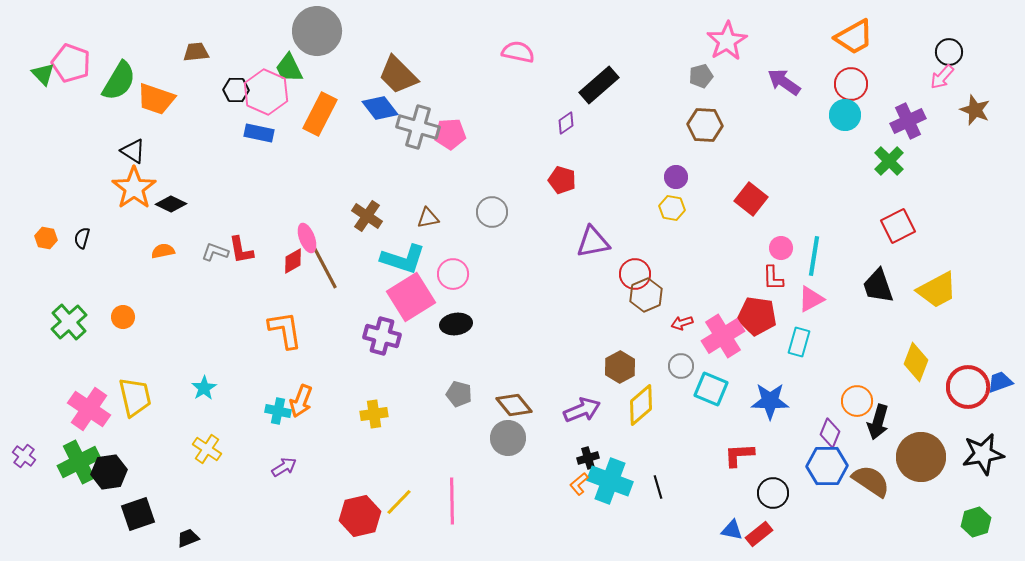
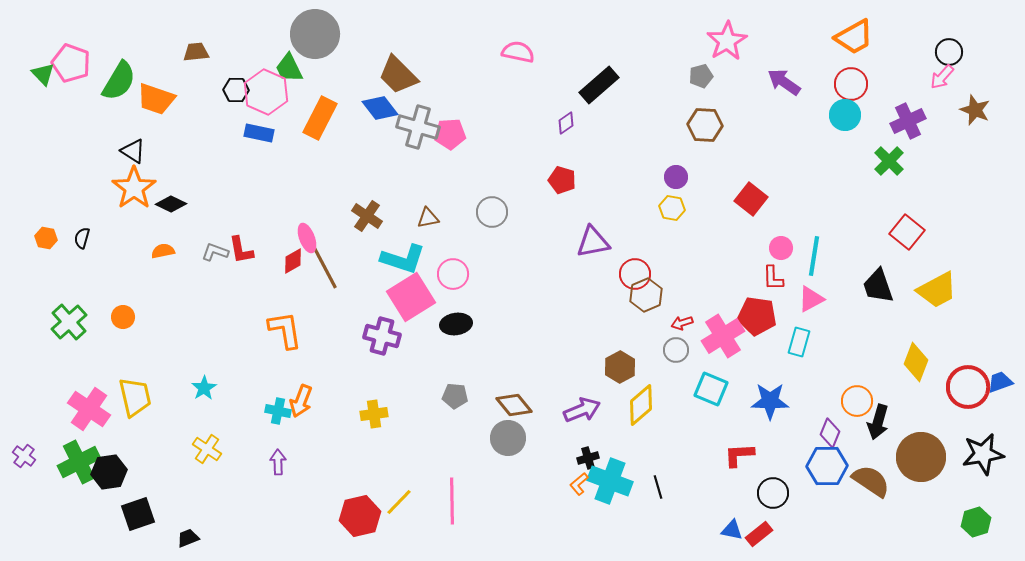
gray circle at (317, 31): moved 2 px left, 3 px down
orange rectangle at (320, 114): moved 4 px down
red square at (898, 226): moved 9 px right, 6 px down; rotated 24 degrees counterclockwise
gray circle at (681, 366): moved 5 px left, 16 px up
gray pentagon at (459, 394): moved 4 px left, 2 px down; rotated 10 degrees counterclockwise
purple arrow at (284, 467): moved 6 px left, 5 px up; rotated 60 degrees counterclockwise
